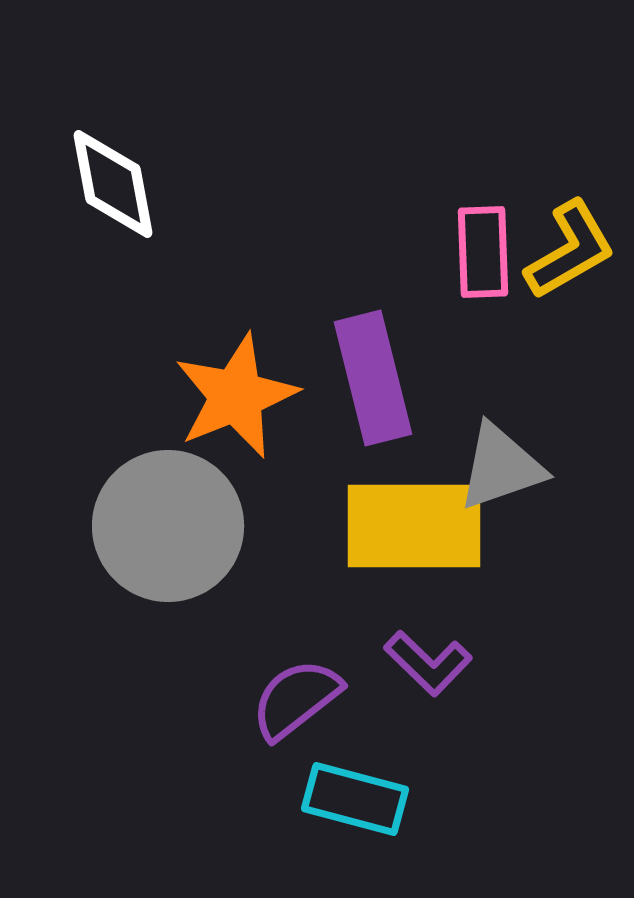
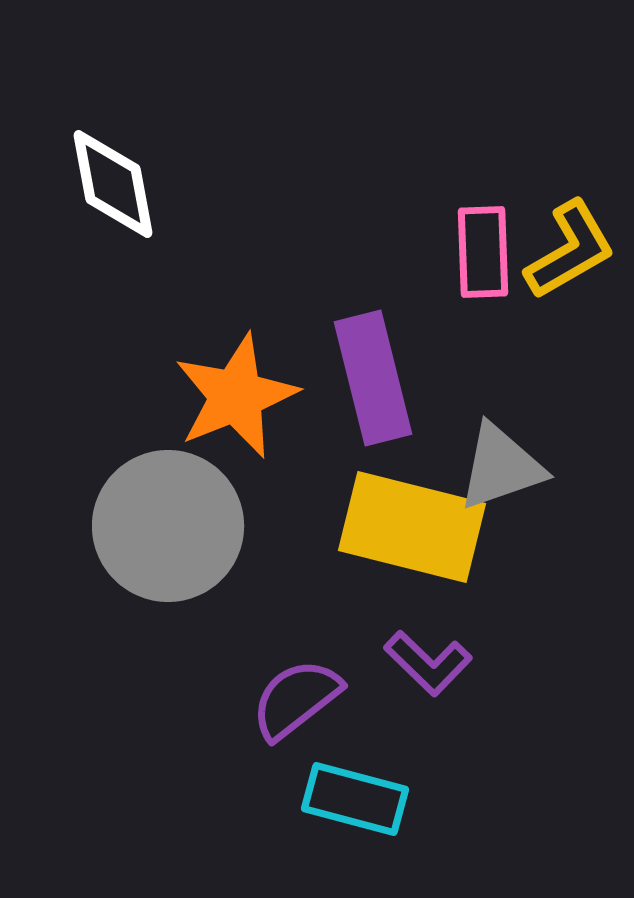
yellow rectangle: moved 2 px left, 1 px down; rotated 14 degrees clockwise
